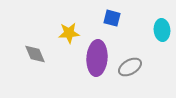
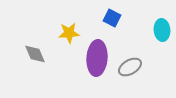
blue square: rotated 12 degrees clockwise
